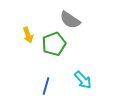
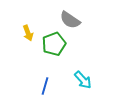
yellow arrow: moved 2 px up
blue line: moved 1 px left
